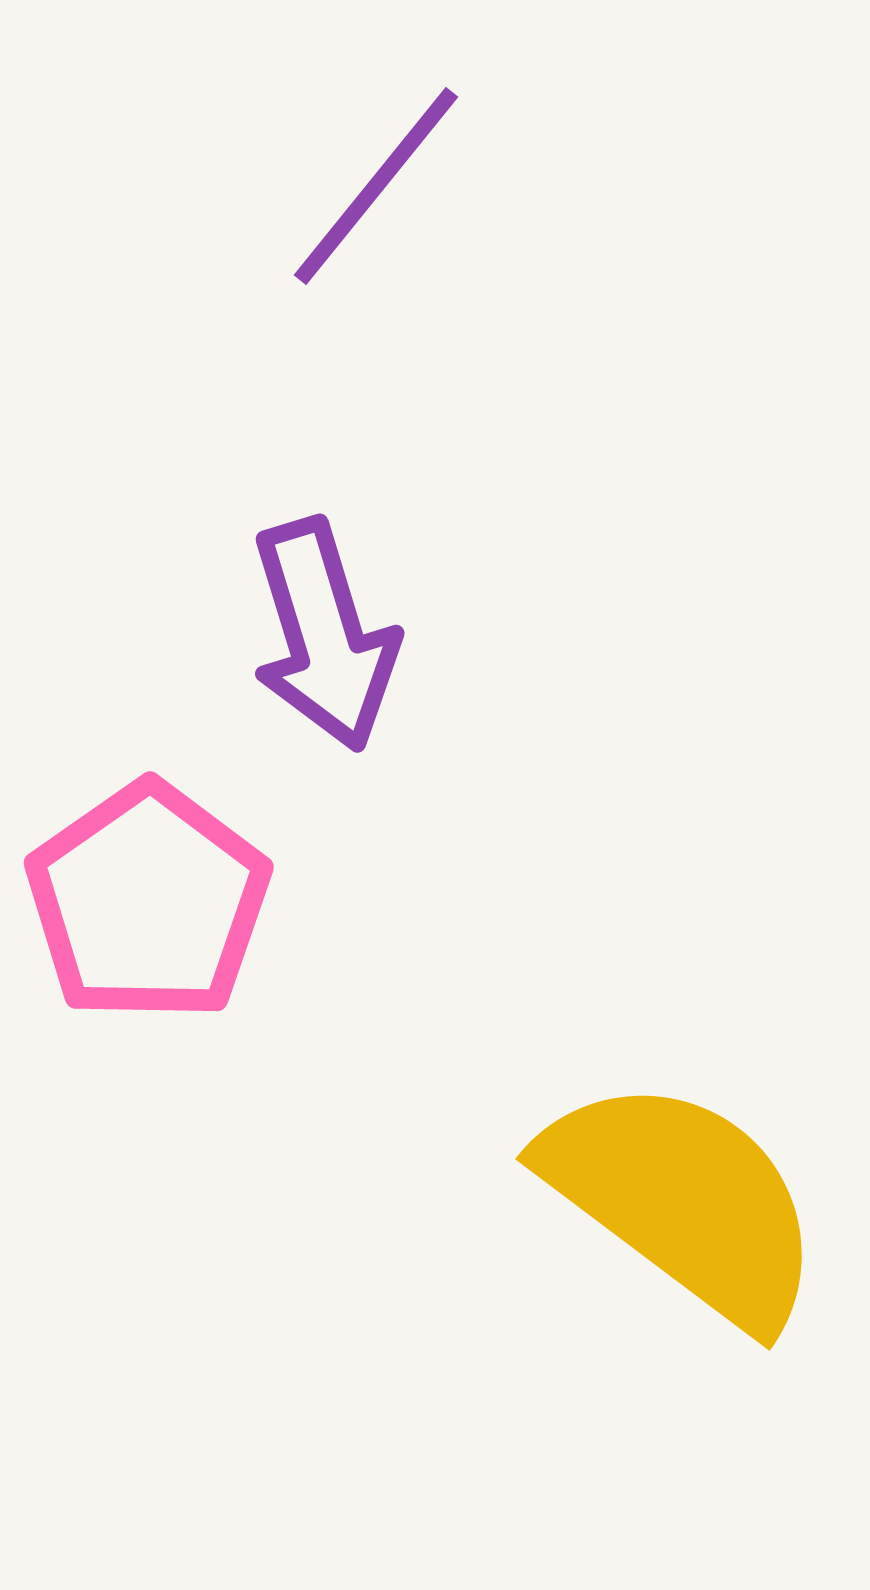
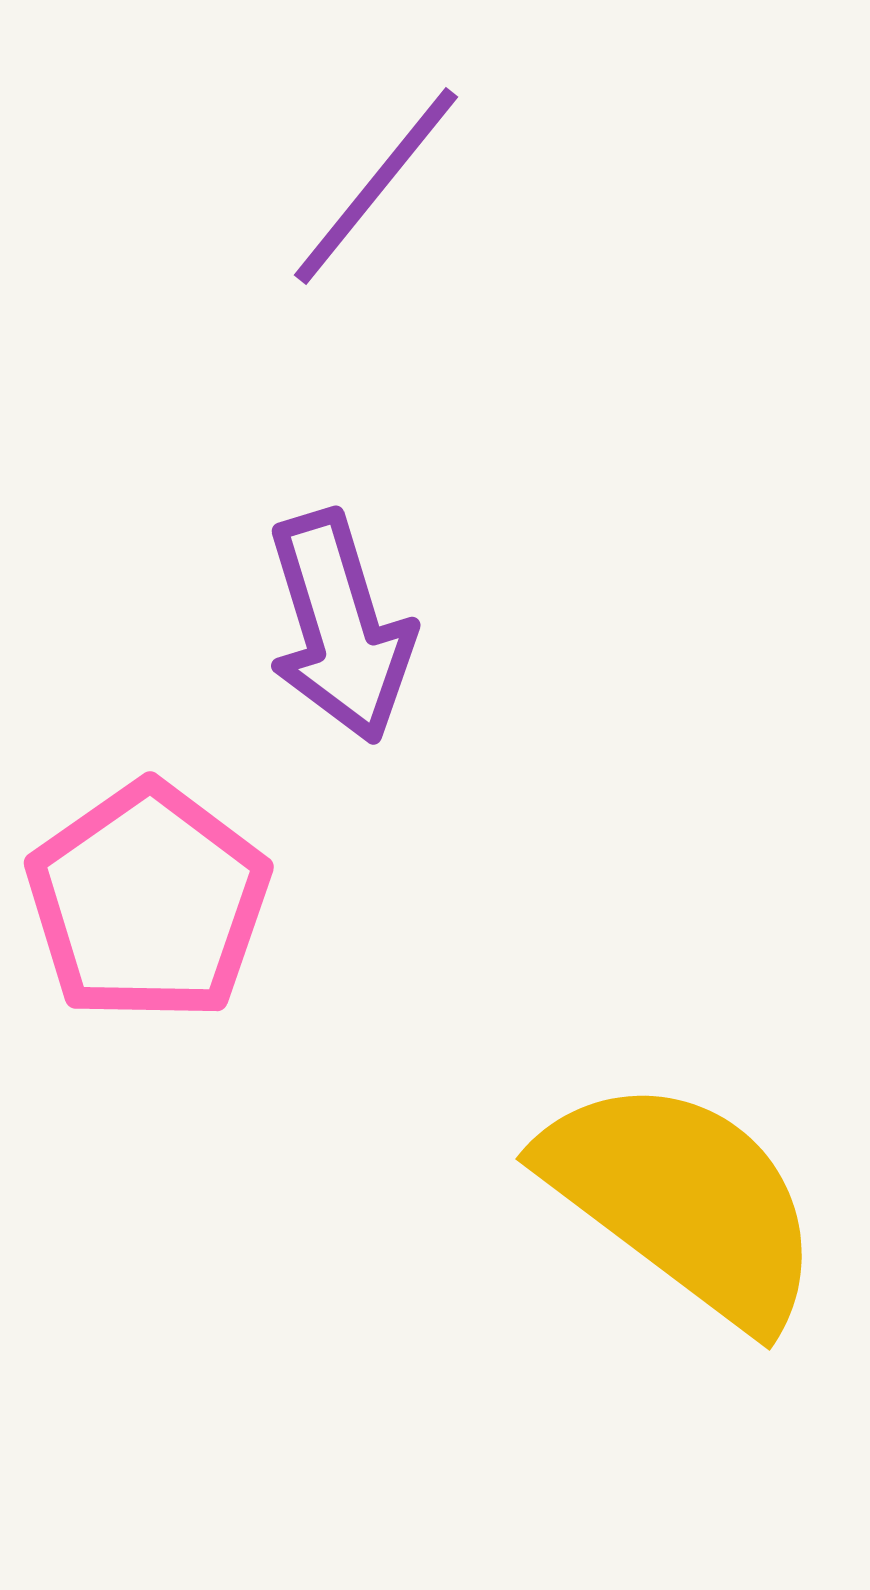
purple arrow: moved 16 px right, 8 px up
